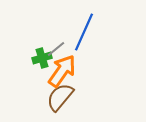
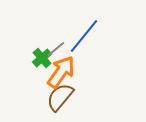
blue line: moved 4 px down; rotated 15 degrees clockwise
green cross: rotated 24 degrees counterclockwise
orange arrow: moved 1 px left, 1 px down
